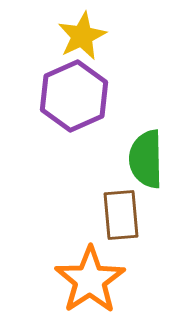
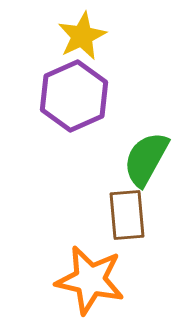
green semicircle: rotated 30 degrees clockwise
brown rectangle: moved 6 px right
orange star: rotated 26 degrees counterclockwise
